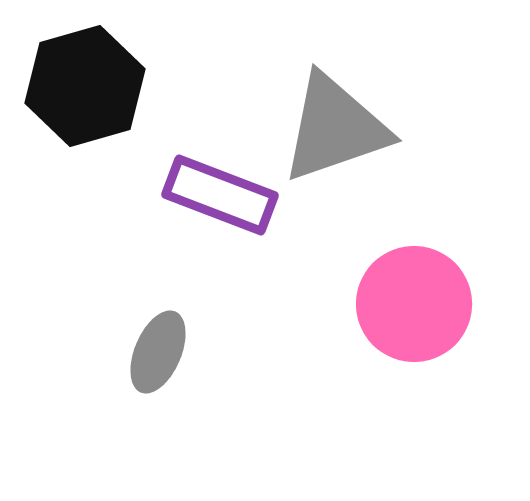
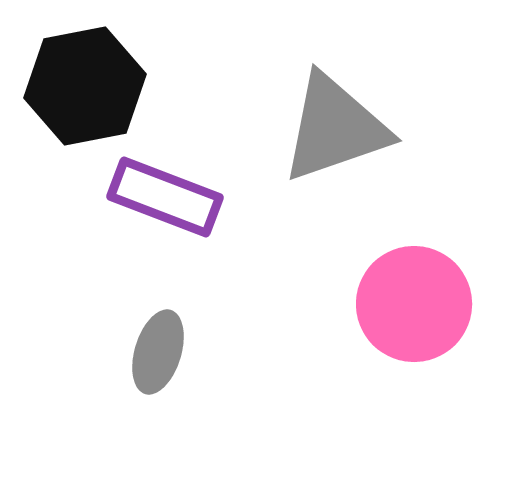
black hexagon: rotated 5 degrees clockwise
purple rectangle: moved 55 px left, 2 px down
gray ellipse: rotated 6 degrees counterclockwise
